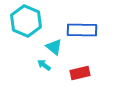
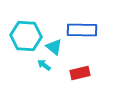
cyan hexagon: moved 15 px down; rotated 20 degrees counterclockwise
